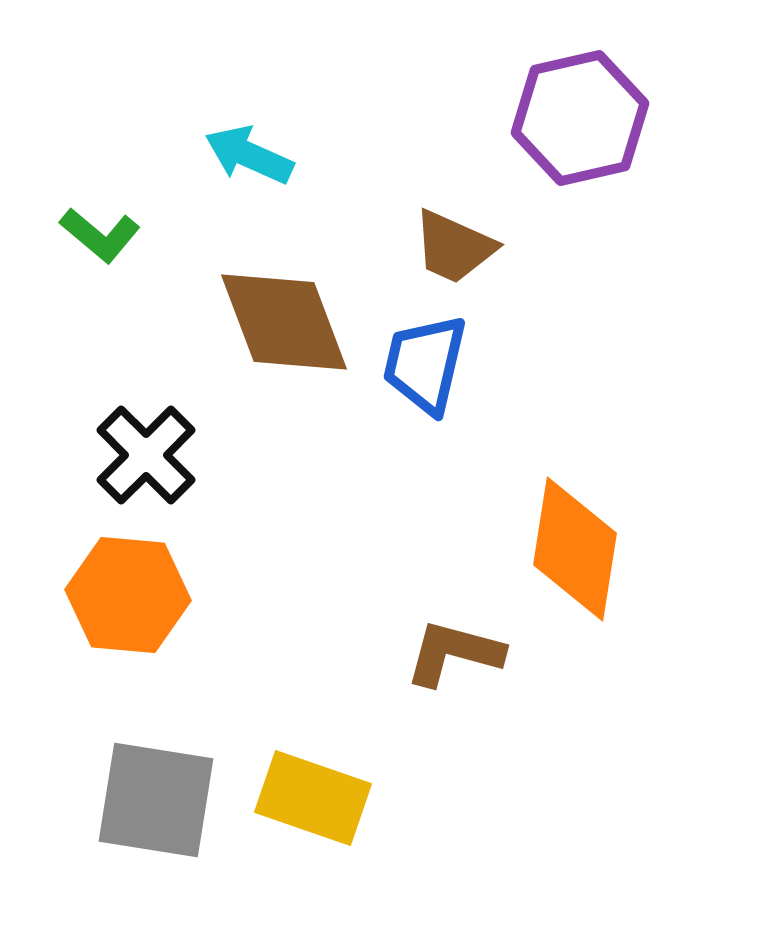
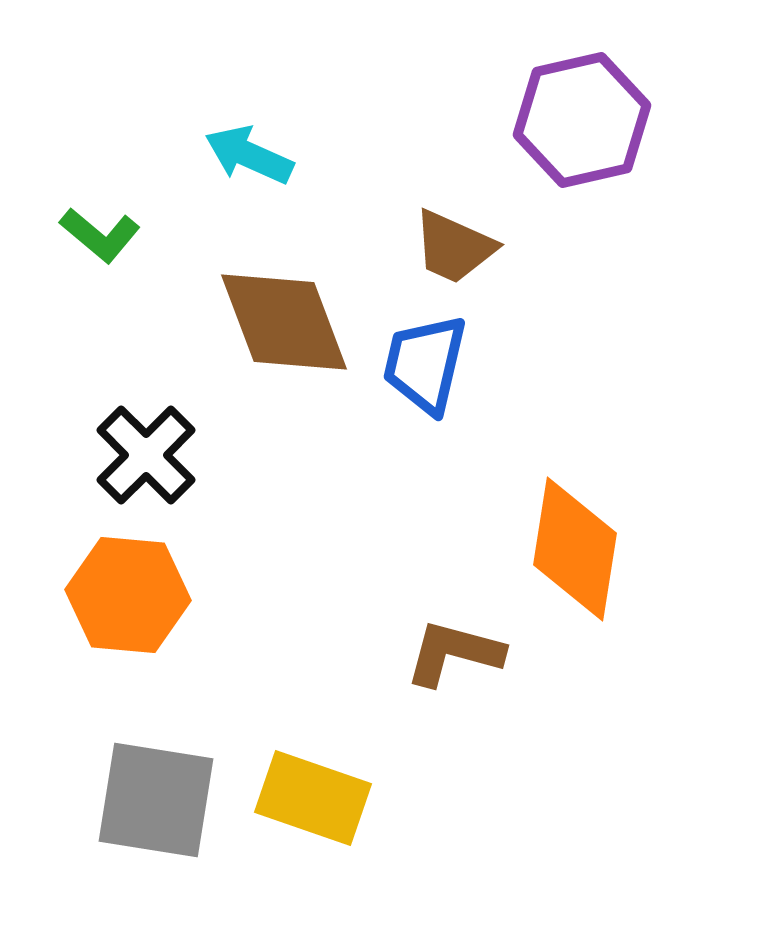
purple hexagon: moved 2 px right, 2 px down
